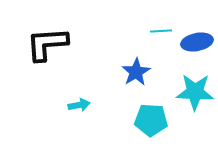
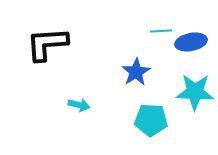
blue ellipse: moved 6 px left
cyan arrow: rotated 25 degrees clockwise
